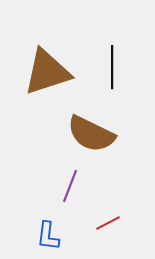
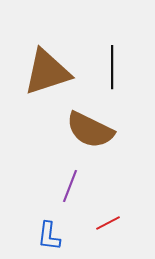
brown semicircle: moved 1 px left, 4 px up
blue L-shape: moved 1 px right
